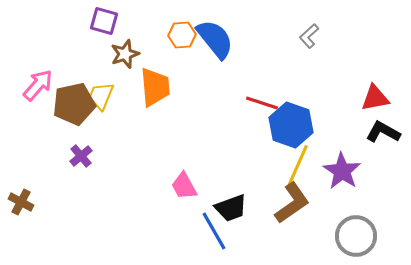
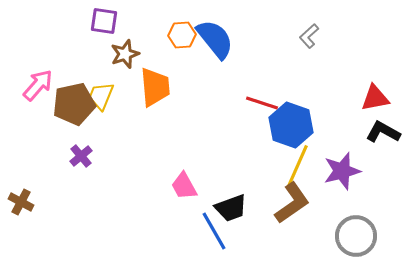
purple square: rotated 8 degrees counterclockwise
purple star: rotated 24 degrees clockwise
